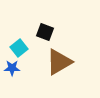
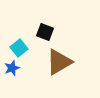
blue star: rotated 21 degrees counterclockwise
